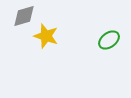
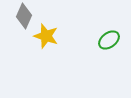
gray diamond: rotated 50 degrees counterclockwise
